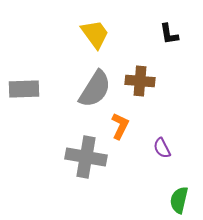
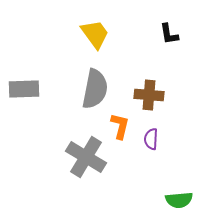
brown cross: moved 9 px right, 14 px down
gray semicircle: rotated 21 degrees counterclockwise
orange L-shape: rotated 12 degrees counterclockwise
purple semicircle: moved 11 px left, 9 px up; rotated 30 degrees clockwise
gray cross: rotated 21 degrees clockwise
green semicircle: rotated 108 degrees counterclockwise
